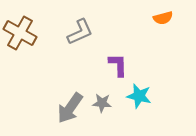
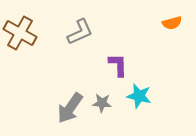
orange semicircle: moved 9 px right, 5 px down
